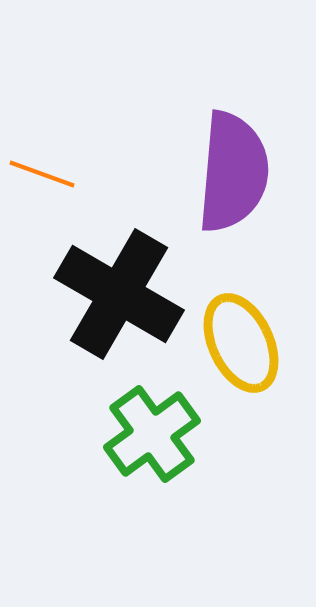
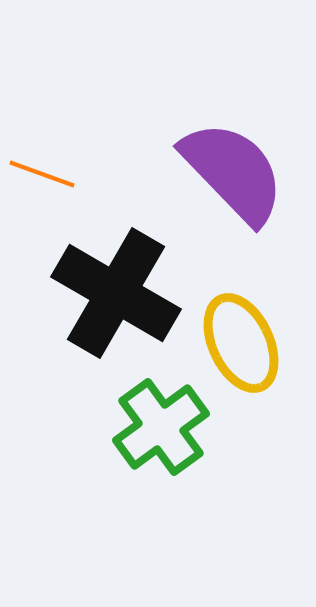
purple semicircle: rotated 49 degrees counterclockwise
black cross: moved 3 px left, 1 px up
green cross: moved 9 px right, 7 px up
